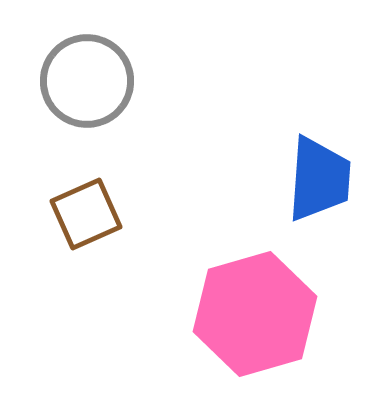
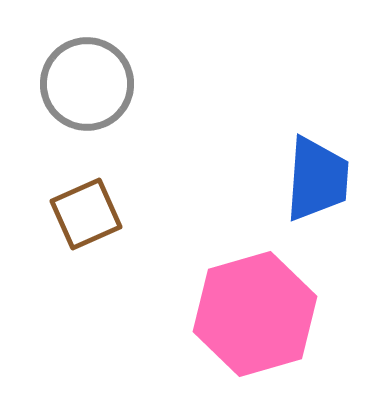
gray circle: moved 3 px down
blue trapezoid: moved 2 px left
